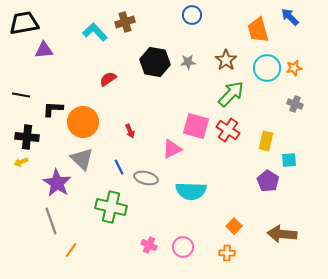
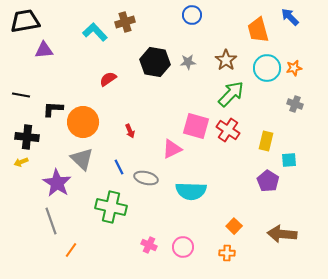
black trapezoid: moved 1 px right, 2 px up
